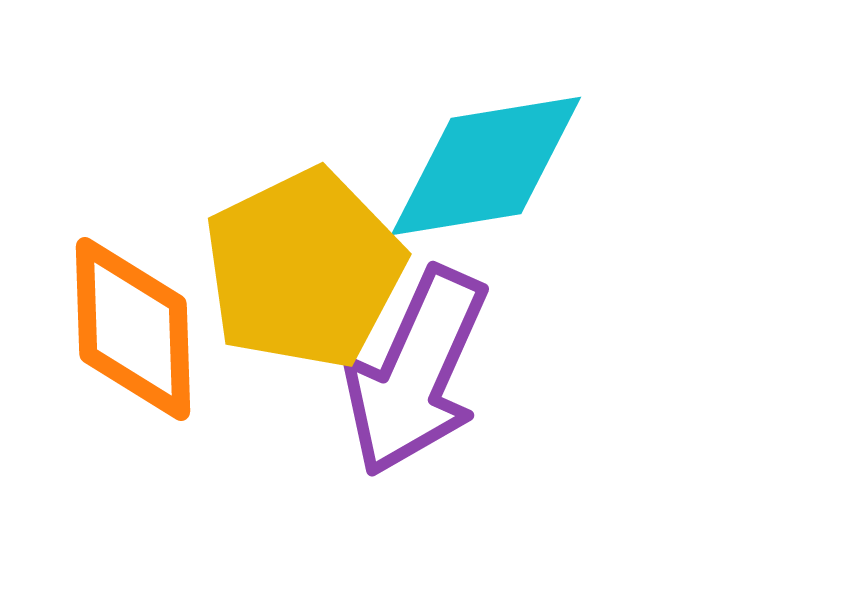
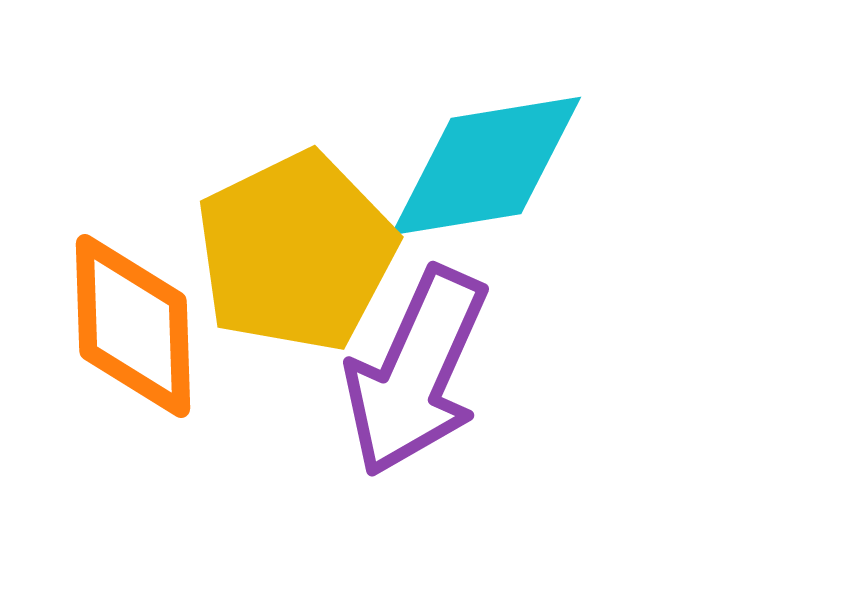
yellow pentagon: moved 8 px left, 17 px up
orange diamond: moved 3 px up
